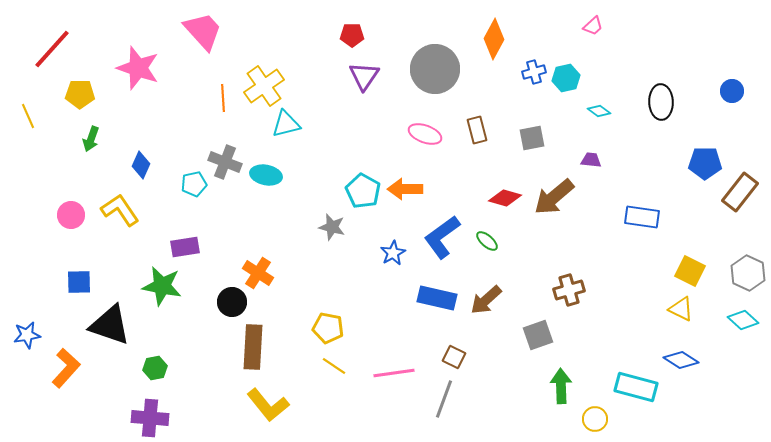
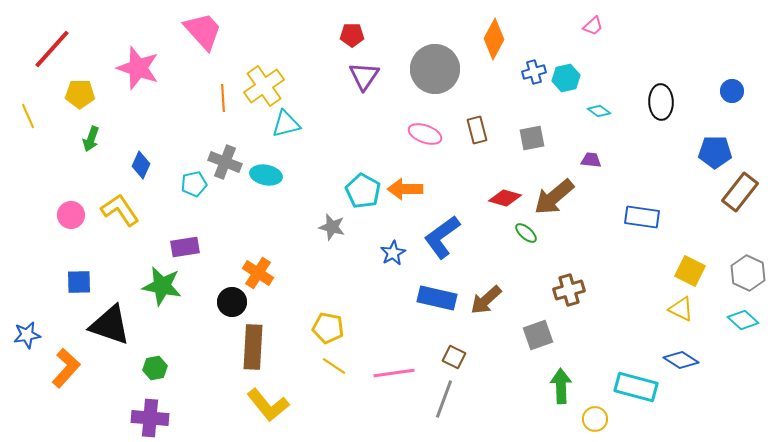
blue pentagon at (705, 163): moved 10 px right, 11 px up
green ellipse at (487, 241): moved 39 px right, 8 px up
